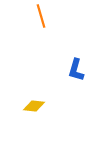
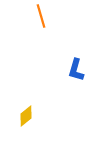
yellow diamond: moved 8 px left, 10 px down; rotated 45 degrees counterclockwise
